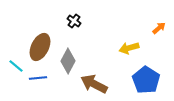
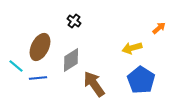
yellow arrow: moved 3 px right
gray diamond: moved 3 px right, 1 px up; rotated 30 degrees clockwise
blue pentagon: moved 5 px left
brown arrow: rotated 28 degrees clockwise
